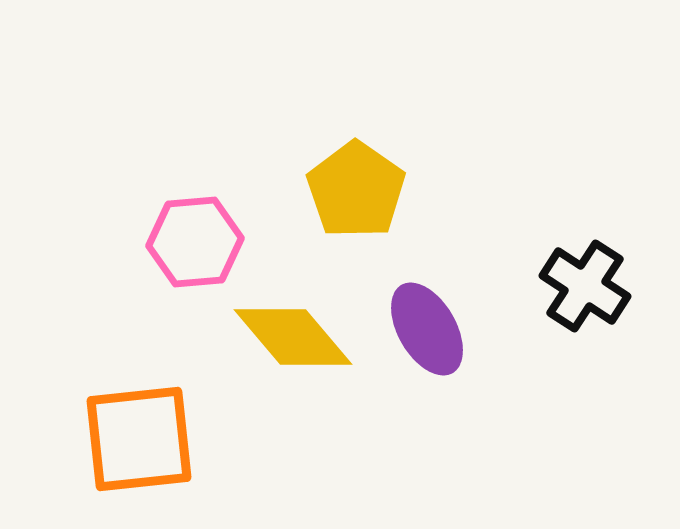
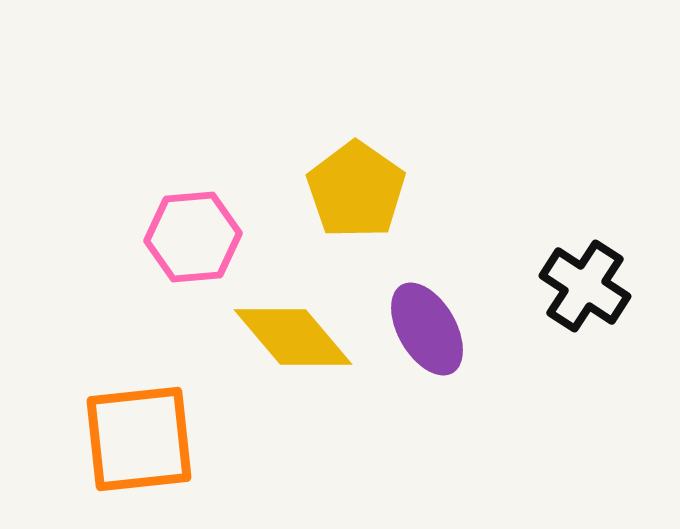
pink hexagon: moved 2 px left, 5 px up
